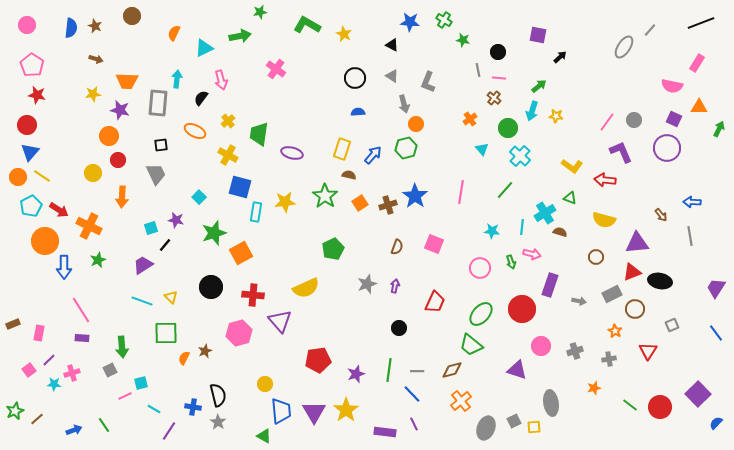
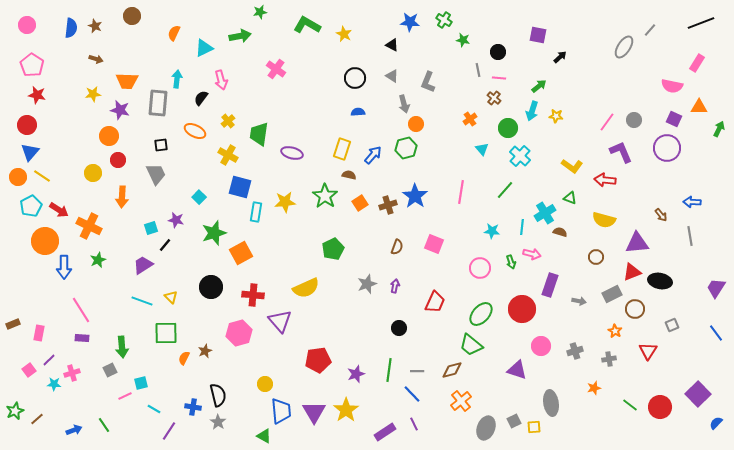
purple rectangle at (385, 432): rotated 40 degrees counterclockwise
